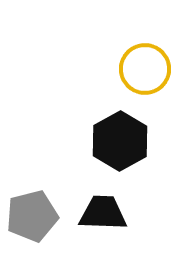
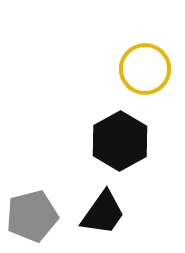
black trapezoid: rotated 123 degrees clockwise
